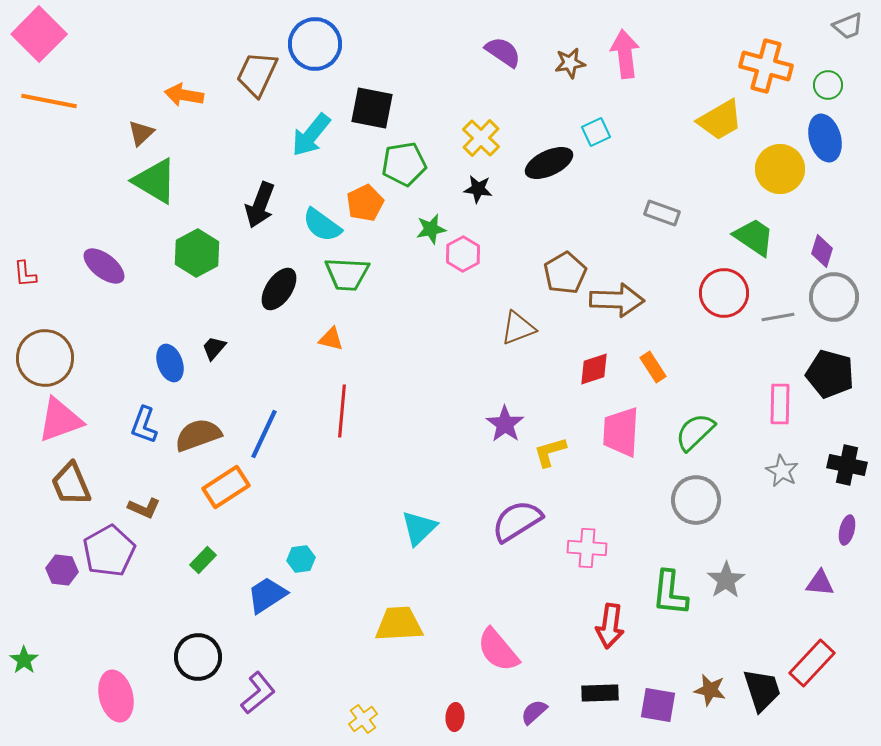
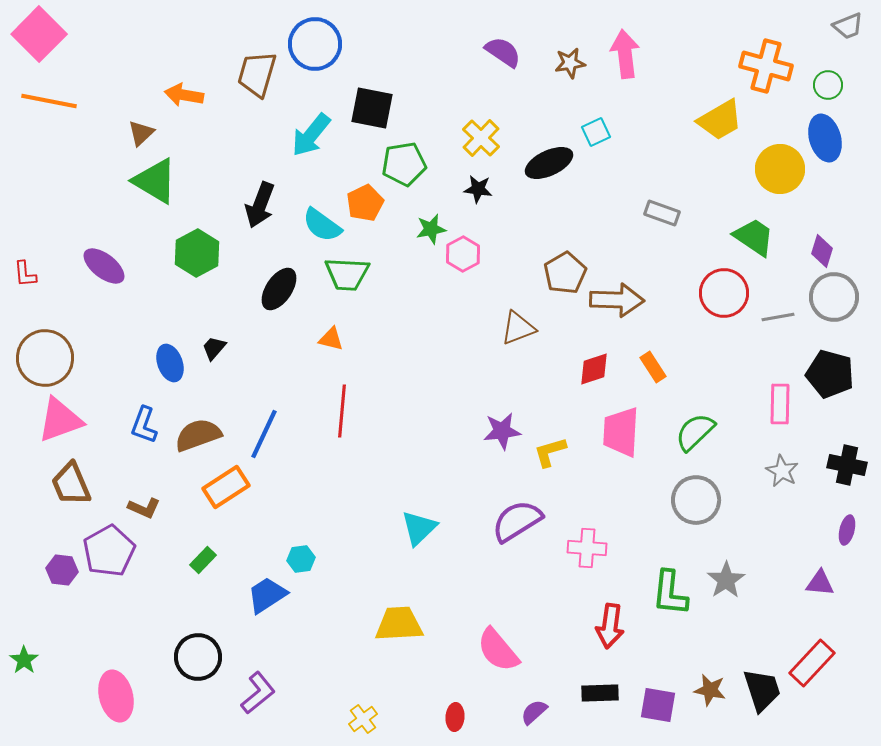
brown trapezoid at (257, 74): rotated 9 degrees counterclockwise
purple star at (505, 424): moved 3 px left, 7 px down; rotated 30 degrees clockwise
